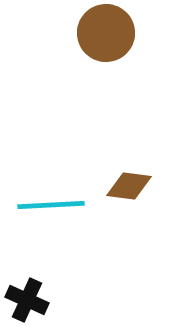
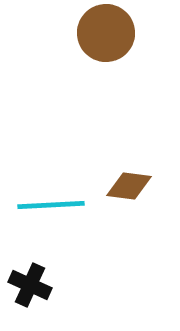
black cross: moved 3 px right, 15 px up
